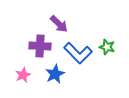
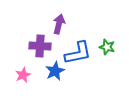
purple arrow: rotated 120 degrees counterclockwise
blue L-shape: rotated 56 degrees counterclockwise
blue star: moved 3 px up
